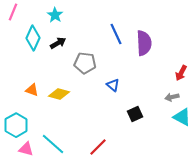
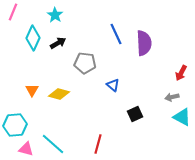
orange triangle: rotated 40 degrees clockwise
cyan hexagon: moved 1 px left; rotated 25 degrees clockwise
red line: moved 3 px up; rotated 30 degrees counterclockwise
